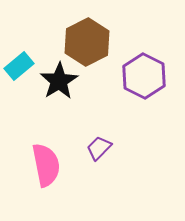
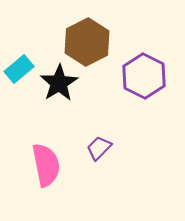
cyan rectangle: moved 3 px down
black star: moved 2 px down
